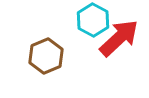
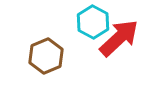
cyan hexagon: moved 2 px down
